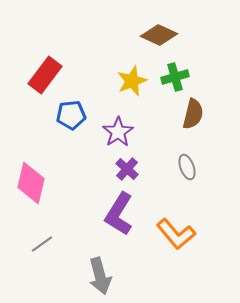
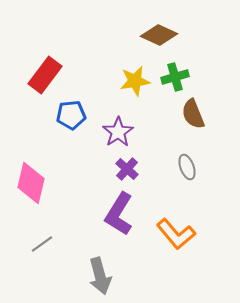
yellow star: moved 3 px right; rotated 12 degrees clockwise
brown semicircle: rotated 144 degrees clockwise
